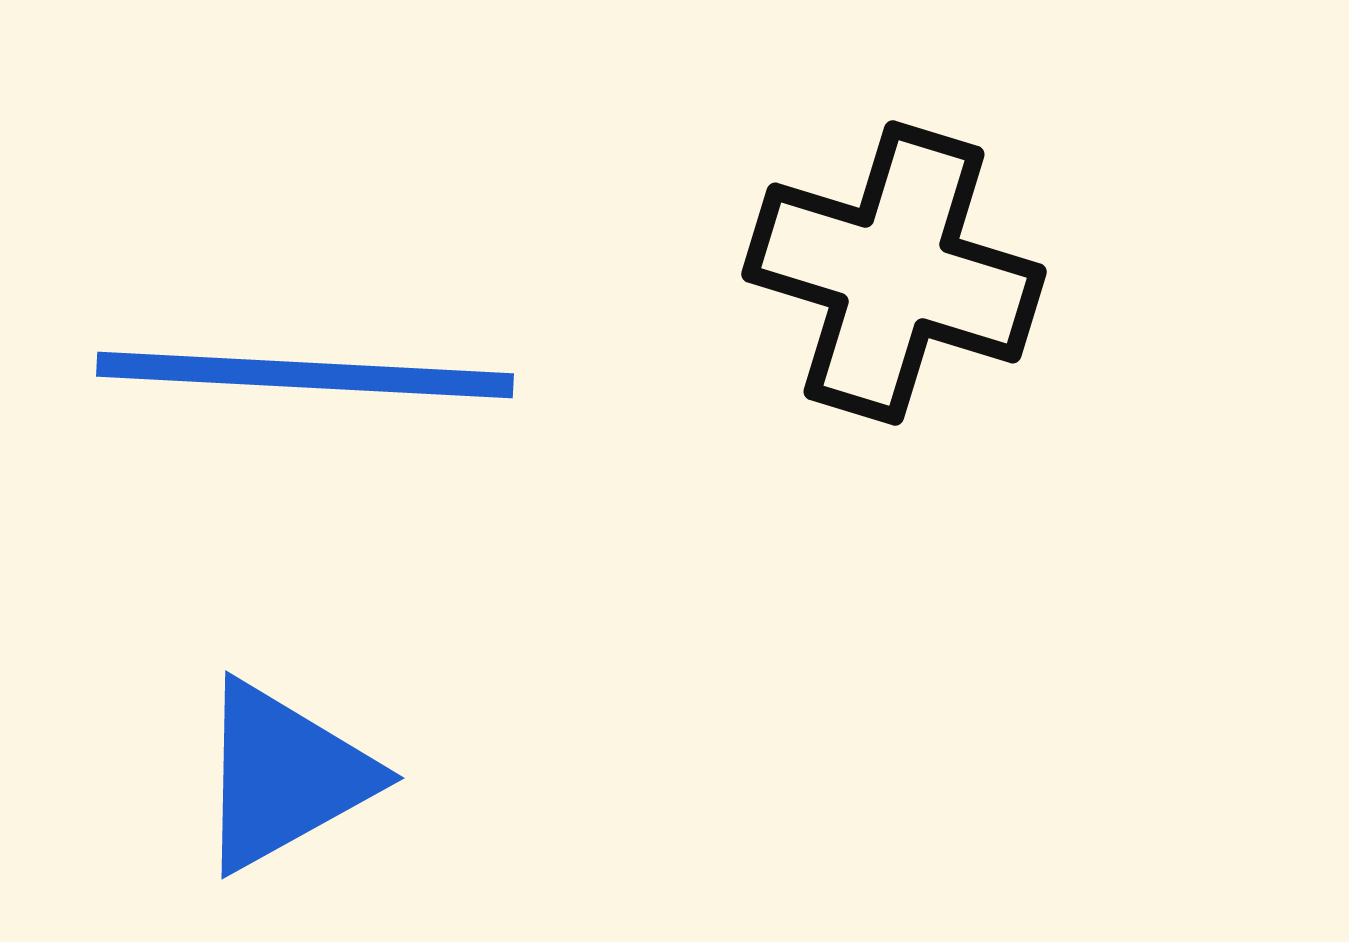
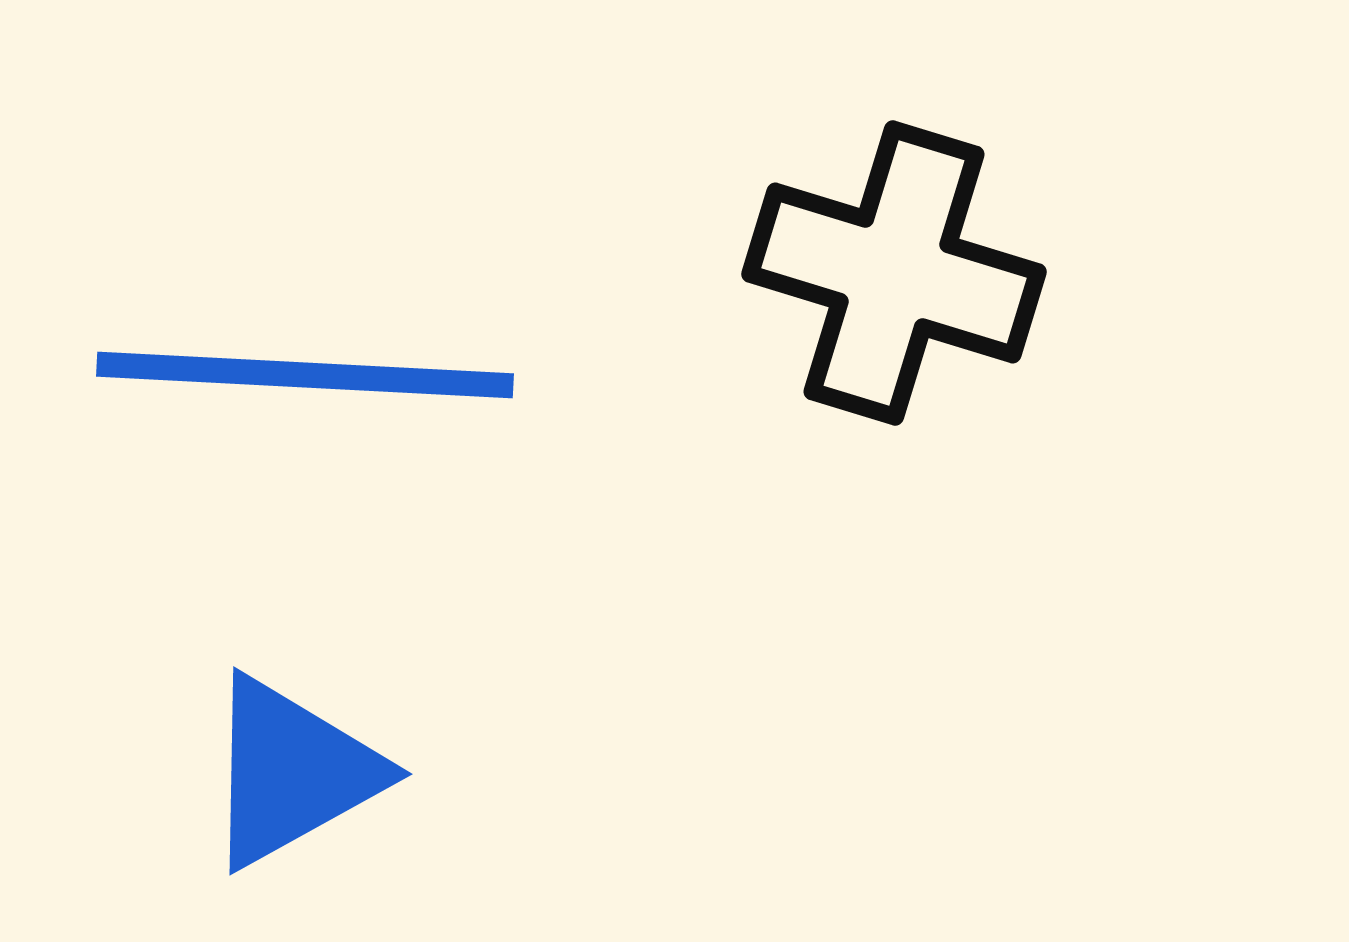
blue triangle: moved 8 px right, 4 px up
